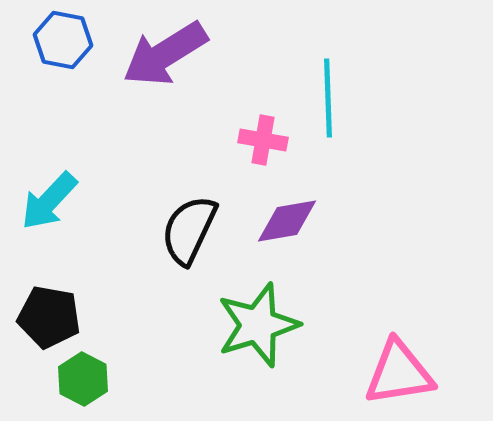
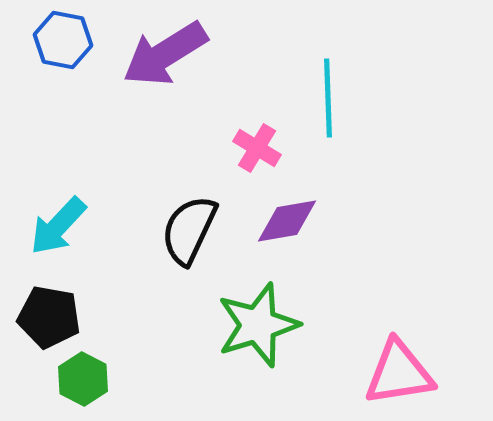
pink cross: moved 6 px left, 8 px down; rotated 21 degrees clockwise
cyan arrow: moved 9 px right, 25 px down
